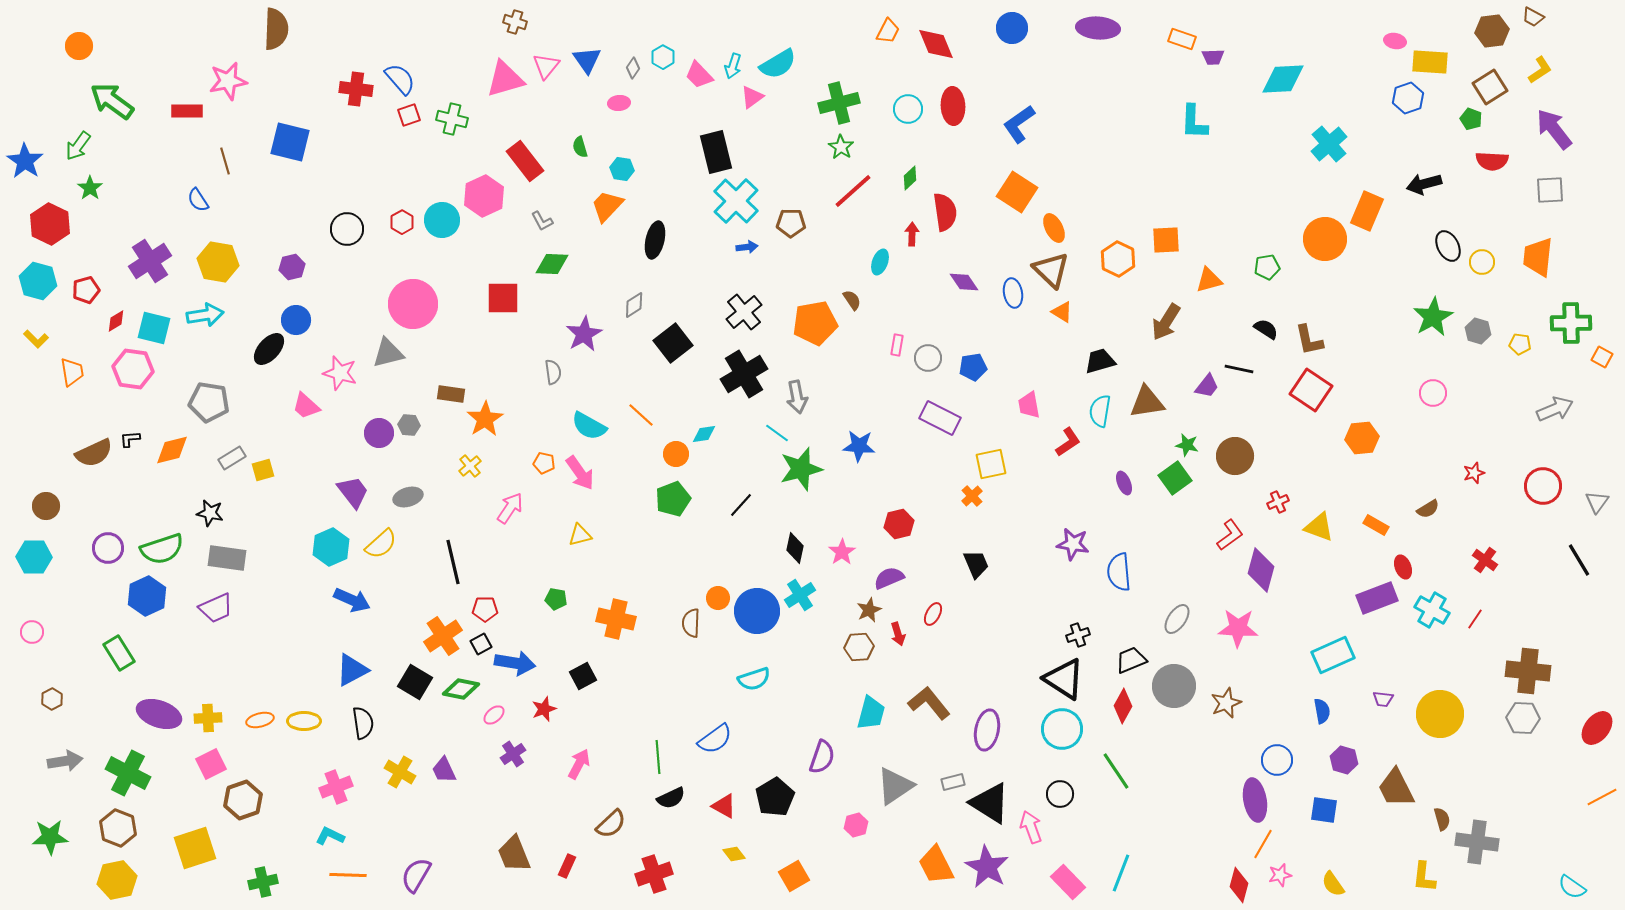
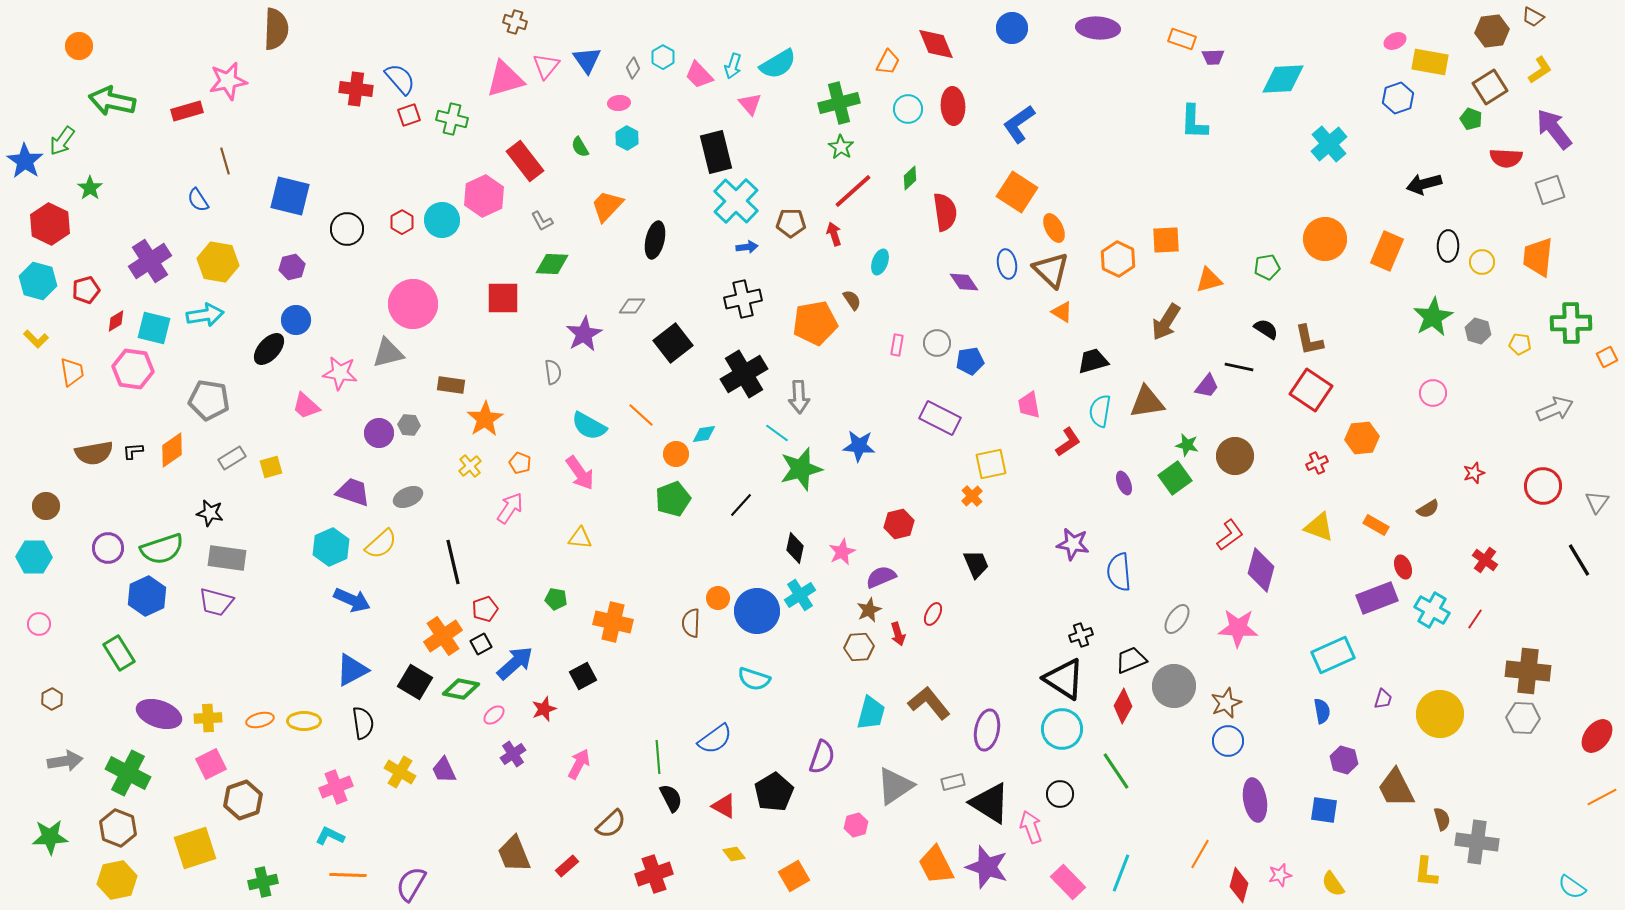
orange trapezoid at (888, 31): moved 31 px down
pink ellipse at (1395, 41): rotated 35 degrees counterclockwise
yellow rectangle at (1430, 62): rotated 6 degrees clockwise
pink triangle at (752, 97): moved 2 px left, 7 px down; rotated 35 degrees counterclockwise
blue hexagon at (1408, 98): moved 10 px left
green arrow at (112, 101): rotated 24 degrees counterclockwise
red rectangle at (187, 111): rotated 16 degrees counterclockwise
blue square at (290, 142): moved 54 px down
green arrow at (78, 146): moved 16 px left, 5 px up
green semicircle at (580, 147): rotated 15 degrees counterclockwise
red semicircle at (1492, 161): moved 14 px right, 3 px up
cyan hexagon at (622, 169): moved 5 px right, 31 px up; rotated 20 degrees clockwise
gray square at (1550, 190): rotated 16 degrees counterclockwise
orange rectangle at (1367, 211): moved 20 px right, 40 px down
red arrow at (912, 234): moved 78 px left; rotated 20 degrees counterclockwise
black ellipse at (1448, 246): rotated 28 degrees clockwise
blue ellipse at (1013, 293): moved 6 px left, 29 px up
gray diamond at (634, 305): moved 2 px left, 1 px down; rotated 32 degrees clockwise
black cross at (744, 312): moved 1 px left, 13 px up; rotated 27 degrees clockwise
orange square at (1602, 357): moved 5 px right; rotated 35 degrees clockwise
gray circle at (928, 358): moved 9 px right, 15 px up
black trapezoid at (1100, 361): moved 7 px left
blue pentagon at (973, 367): moved 3 px left, 6 px up
black line at (1239, 369): moved 2 px up
pink star at (340, 373): rotated 8 degrees counterclockwise
brown rectangle at (451, 394): moved 9 px up
gray arrow at (797, 397): moved 2 px right; rotated 8 degrees clockwise
gray pentagon at (209, 402): moved 2 px up
black L-shape at (130, 439): moved 3 px right, 12 px down
orange diamond at (172, 450): rotated 21 degrees counterclockwise
brown semicircle at (94, 453): rotated 15 degrees clockwise
orange pentagon at (544, 463): moved 24 px left; rotated 10 degrees clockwise
yellow square at (263, 470): moved 8 px right, 3 px up
purple trapezoid at (353, 492): rotated 33 degrees counterclockwise
gray ellipse at (408, 497): rotated 8 degrees counterclockwise
red cross at (1278, 502): moved 39 px right, 39 px up
yellow triangle at (580, 535): moved 3 px down; rotated 20 degrees clockwise
pink star at (842, 552): rotated 8 degrees clockwise
purple semicircle at (889, 578): moved 8 px left, 1 px up
purple trapezoid at (216, 608): moved 6 px up; rotated 39 degrees clockwise
red pentagon at (485, 609): rotated 20 degrees counterclockwise
orange cross at (616, 619): moved 3 px left, 3 px down
pink circle at (32, 632): moved 7 px right, 8 px up
black cross at (1078, 635): moved 3 px right
blue arrow at (515, 663): rotated 51 degrees counterclockwise
cyan semicircle at (754, 679): rotated 36 degrees clockwise
purple trapezoid at (1383, 699): rotated 80 degrees counterclockwise
red ellipse at (1597, 728): moved 8 px down
blue circle at (1277, 760): moved 49 px left, 19 px up
black pentagon at (775, 797): moved 1 px left, 5 px up
black semicircle at (671, 798): rotated 92 degrees counterclockwise
orange line at (1263, 844): moved 63 px left, 10 px down
red rectangle at (567, 866): rotated 25 degrees clockwise
purple star at (987, 867): rotated 12 degrees counterclockwise
purple semicircle at (416, 875): moved 5 px left, 9 px down
yellow L-shape at (1424, 877): moved 2 px right, 5 px up
